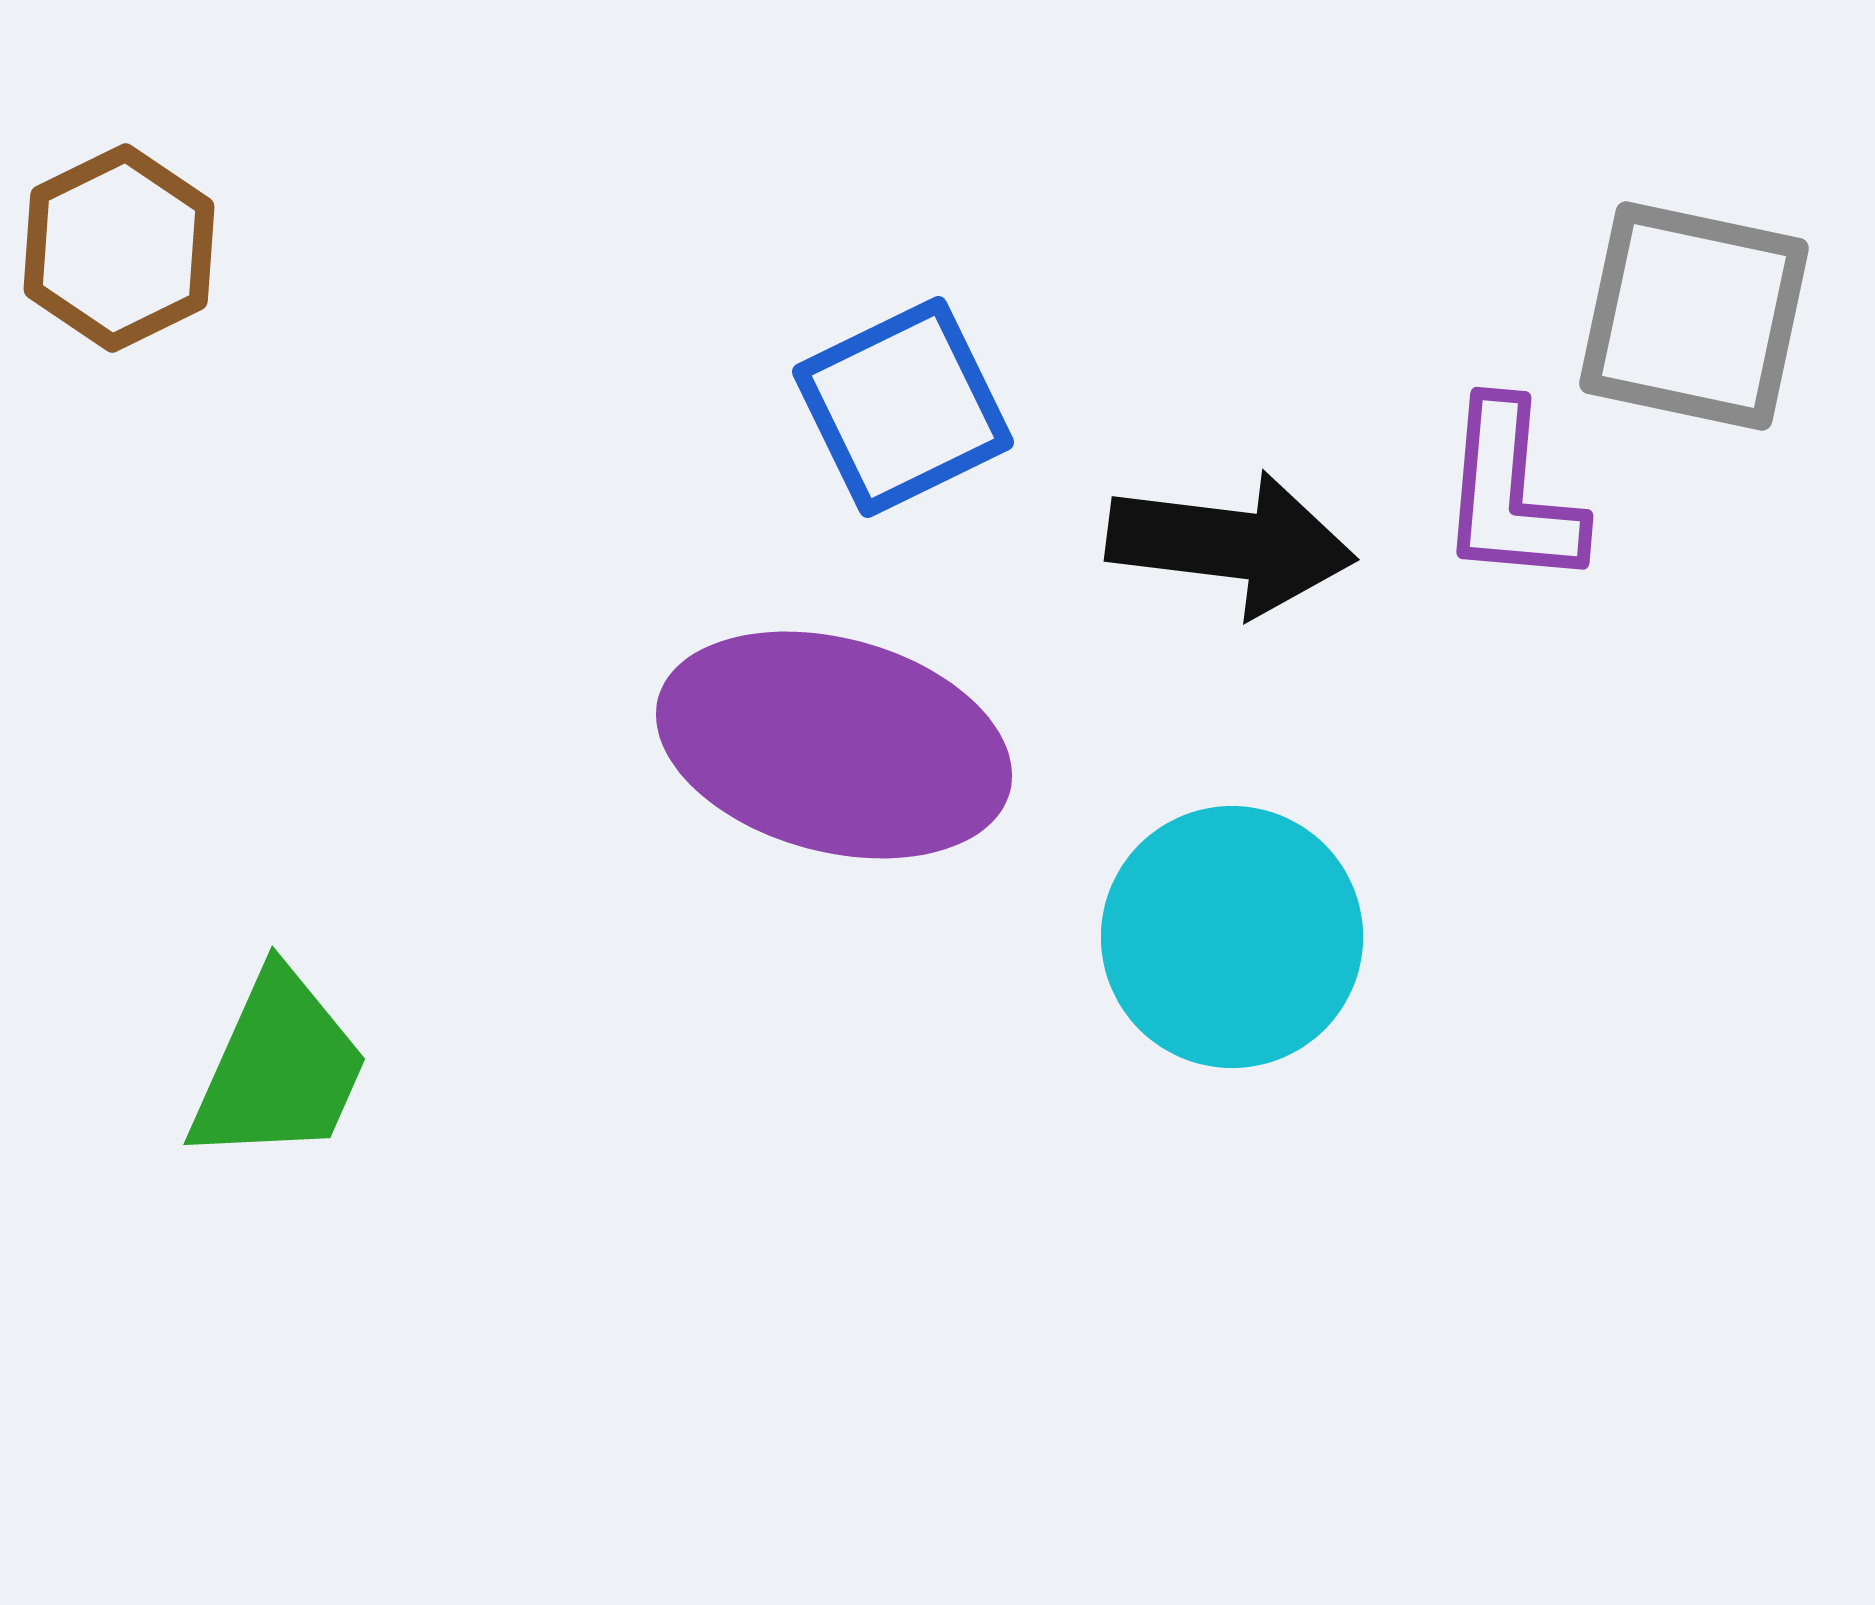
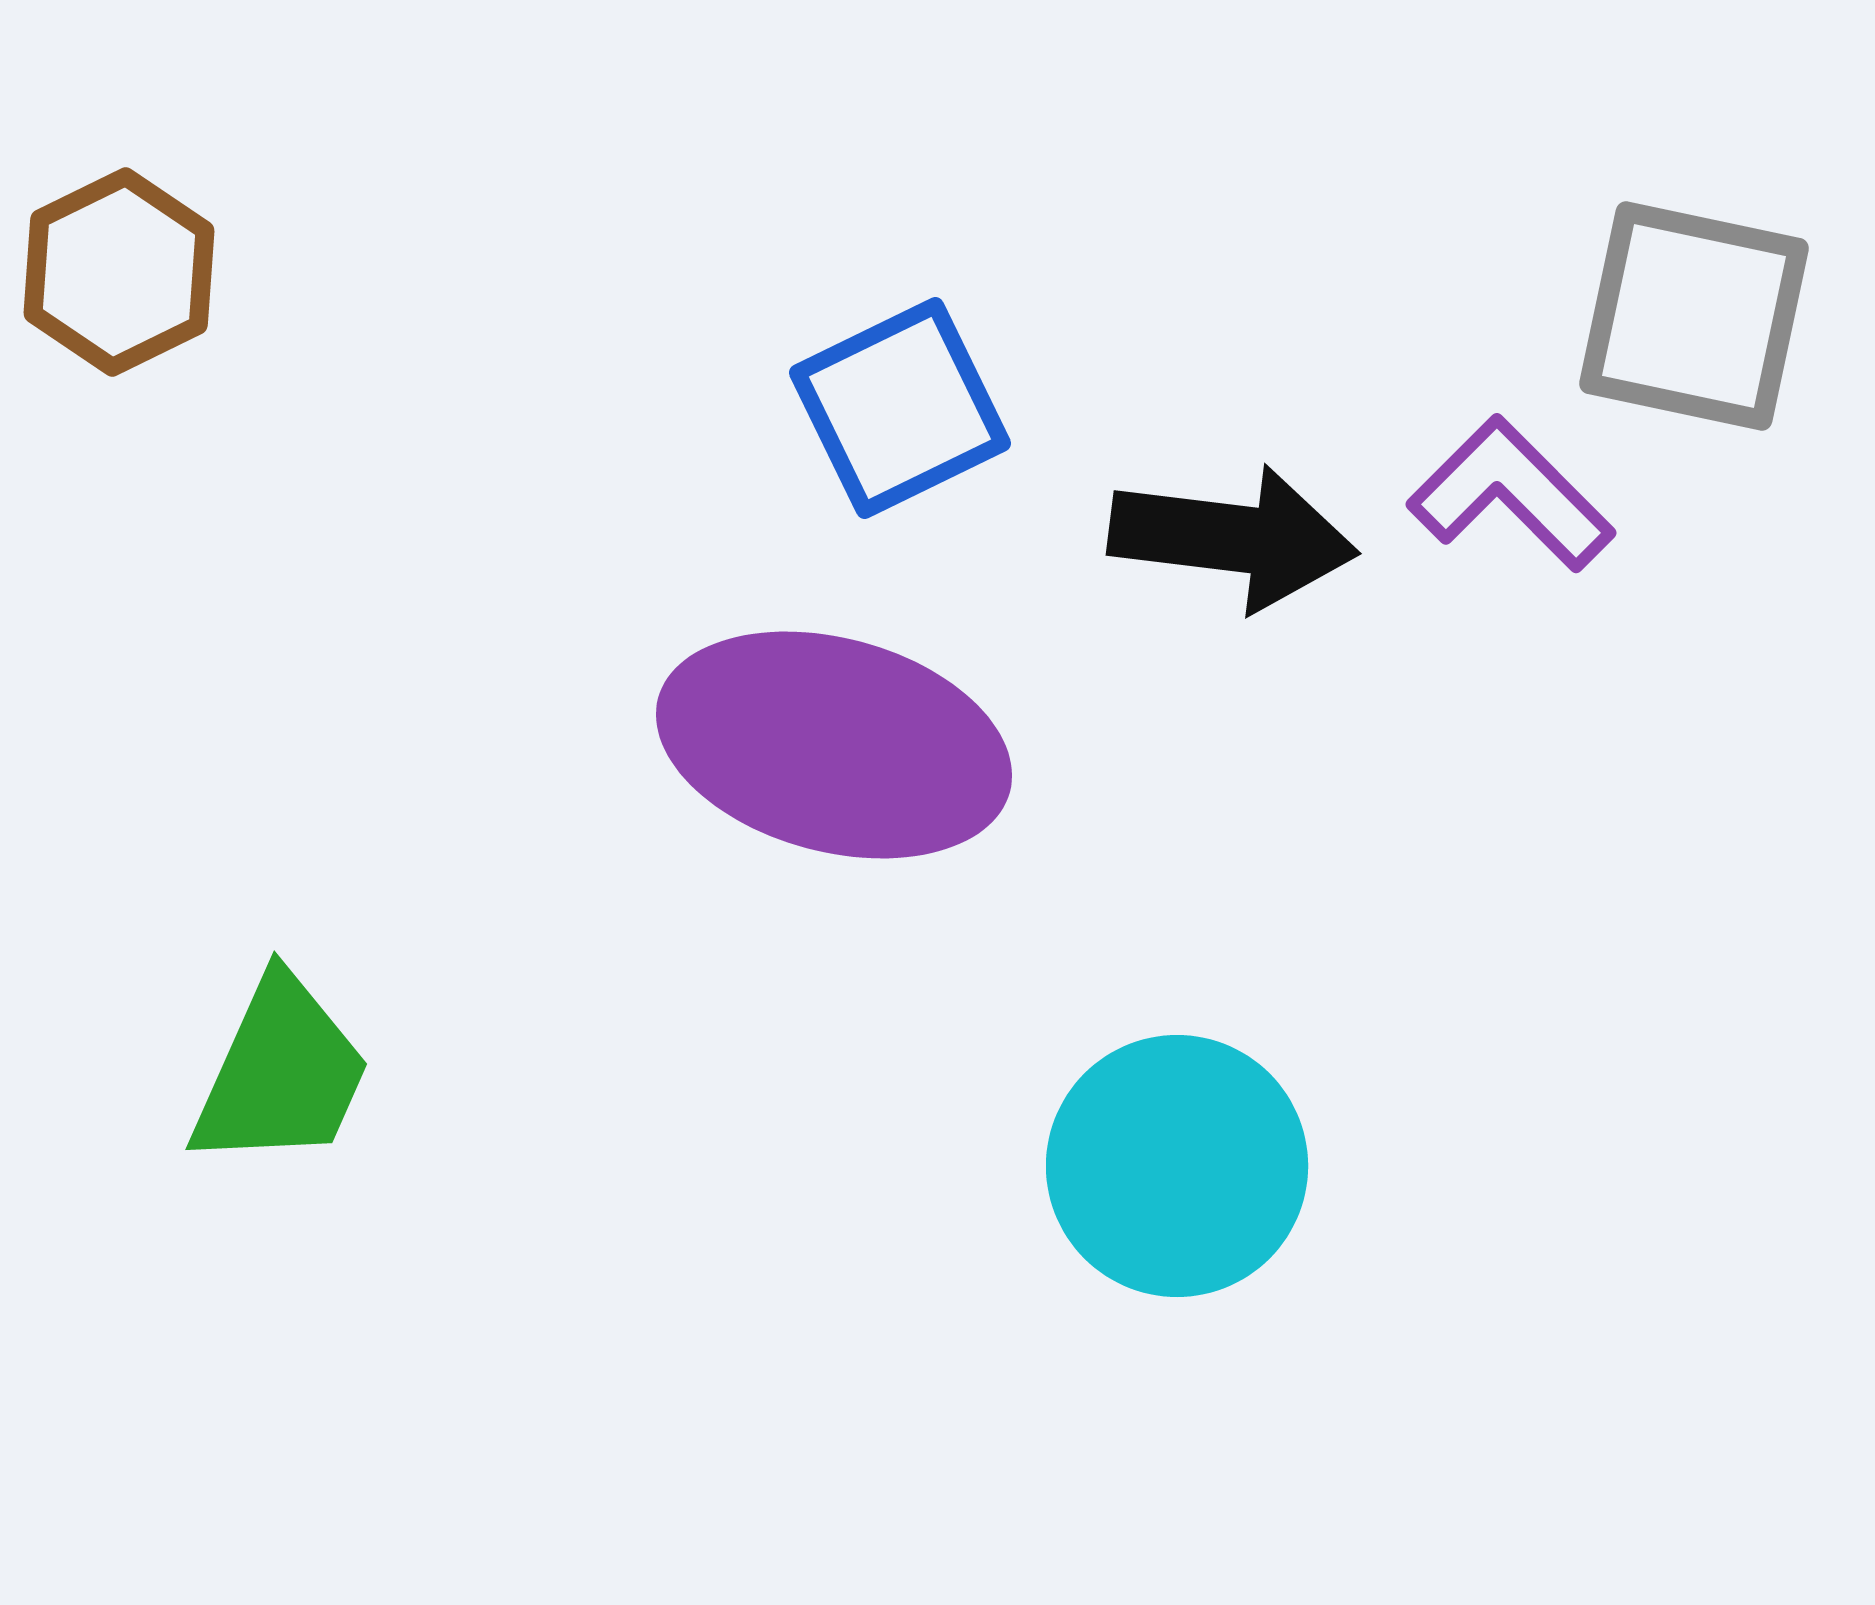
brown hexagon: moved 24 px down
blue square: moved 3 px left, 1 px down
purple L-shape: rotated 130 degrees clockwise
black arrow: moved 2 px right, 6 px up
cyan circle: moved 55 px left, 229 px down
green trapezoid: moved 2 px right, 5 px down
